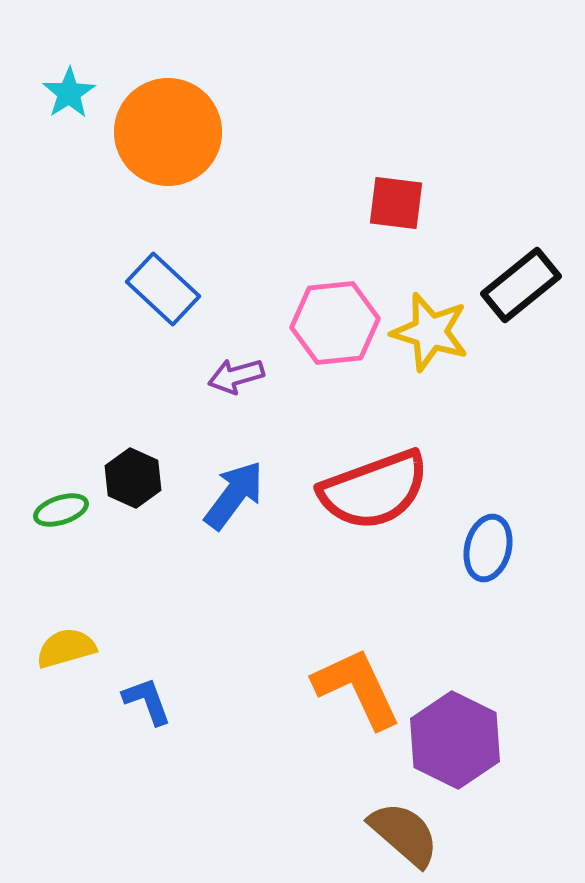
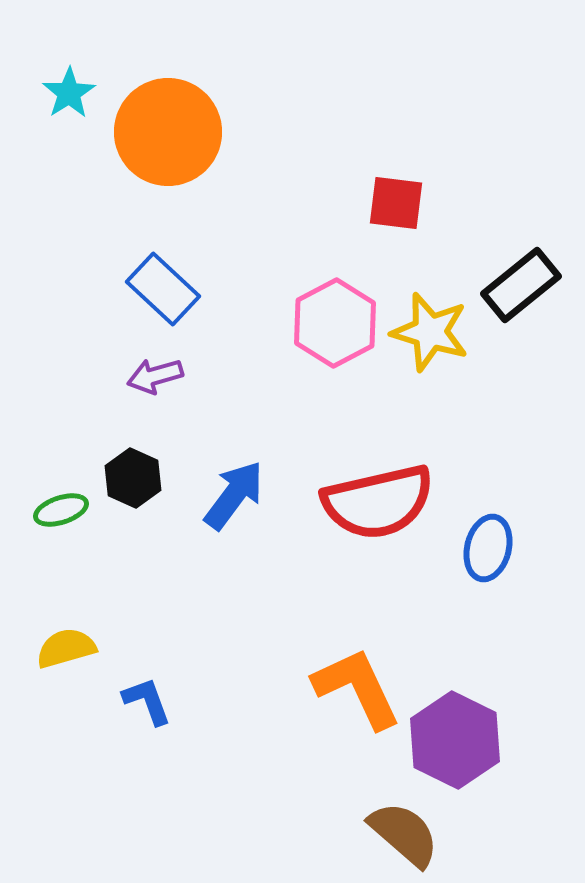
pink hexagon: rotated 22 degrees counterclockwise
purple arrow: moved 81 px left
red semicircle: moved 4 px right, 12 px down; rotated 7 degrees clockwise
